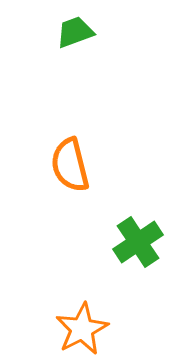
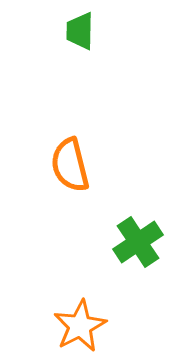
green trapezoid: moved 5 px right, 1 px up; rotated 69 degrees counterclockwise
orange star: moved 2 px left, 3 px up
